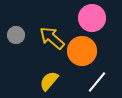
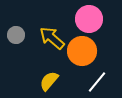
pink circle: moved 3 px left, 1 px down
